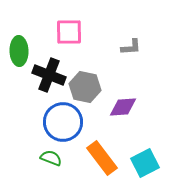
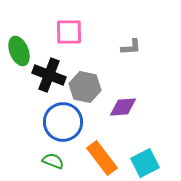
green ellipse: rotated 20 degrees counterclockwise
green semicircle: moved 2 px right, 3 px down
